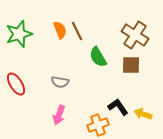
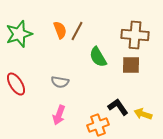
brown line: rotated 54 degrees clockwise
brown cross: rotated 28 degrees counterclockwise
